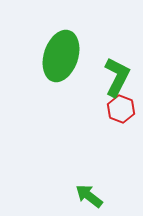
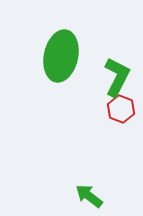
green ellipse: rotated 6 degrees counterclockwise
